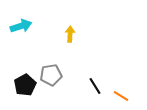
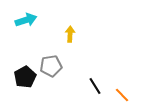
cyan arrow: moved 5 px right, 6 px up
gray pentagon: moved 9 px up
black pentagon: moved 8 px up
orange line: moved 1 px right, 1 px up; rotated 14 degrees clockwise
